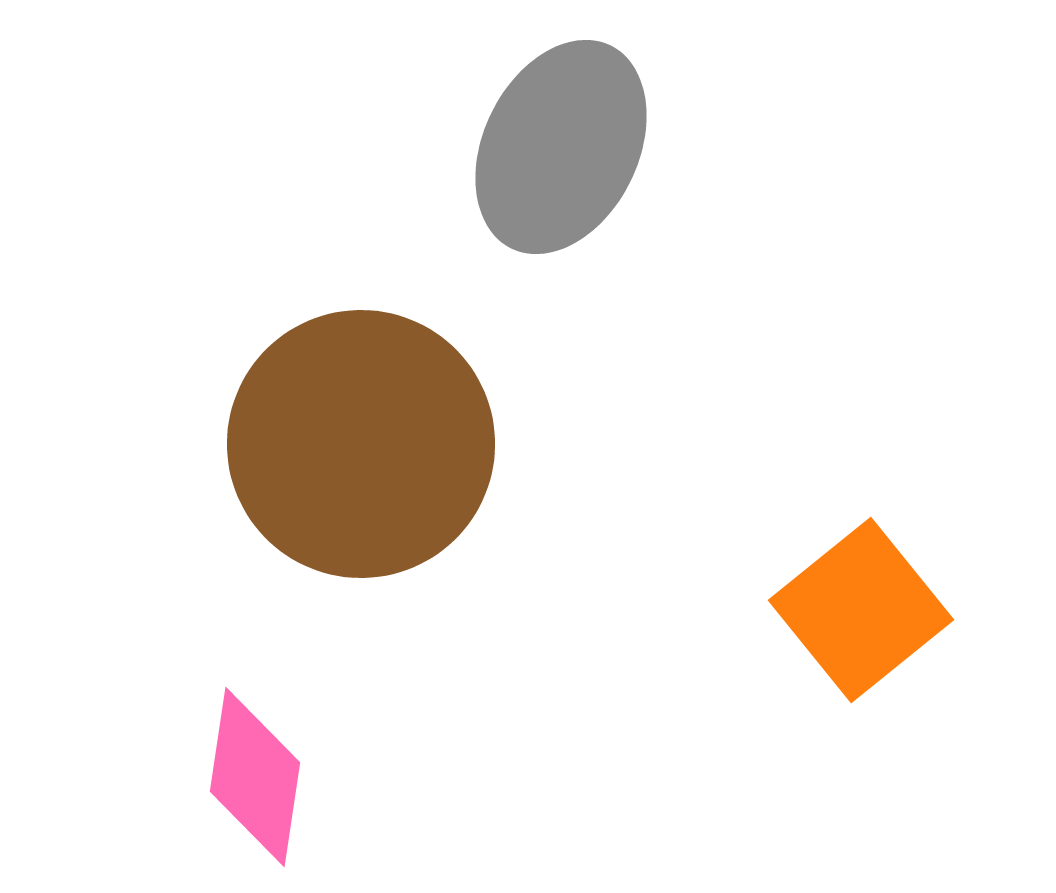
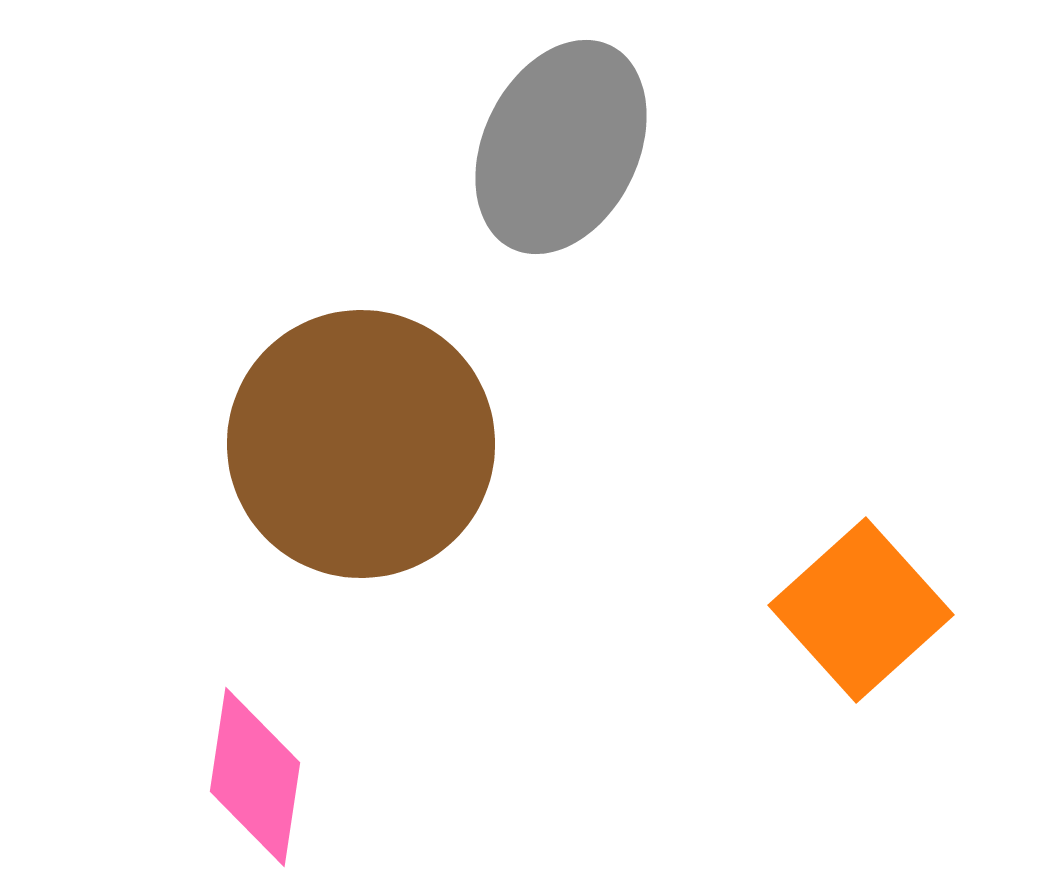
orange square: rotated 3 degrees counterclockwise
